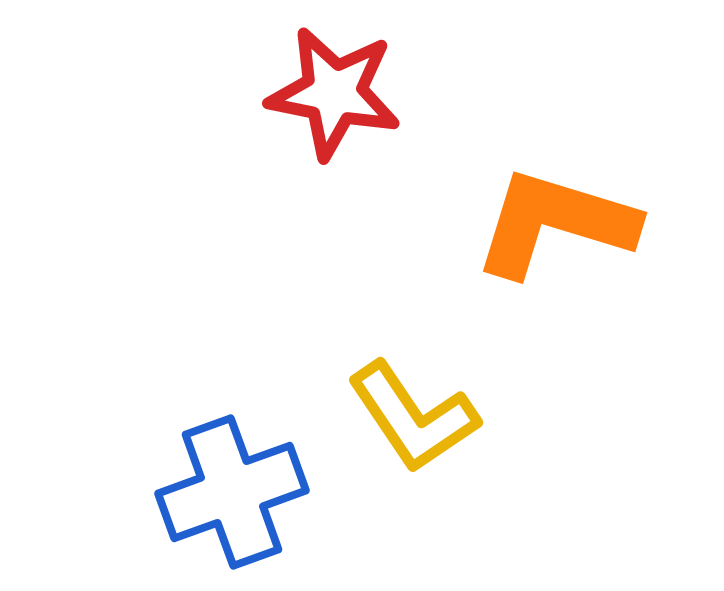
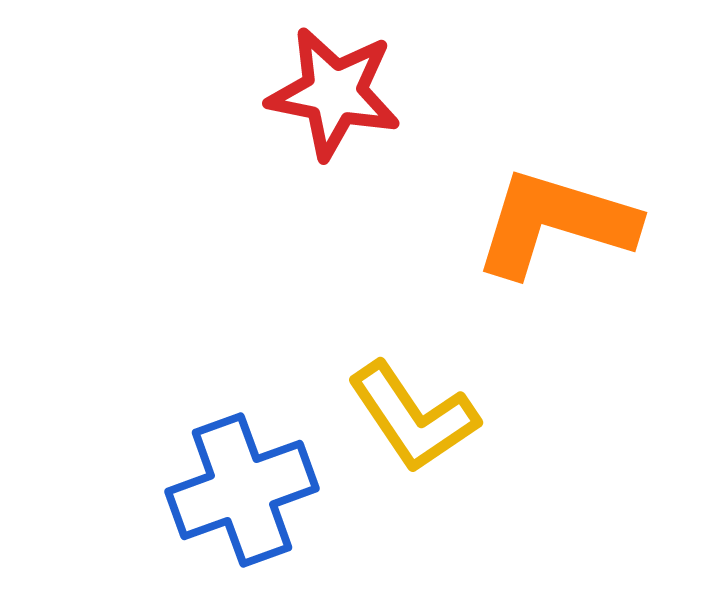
blue cross: moved 10 px right, 2 px up
